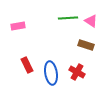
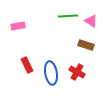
green line: moved 2 px up
